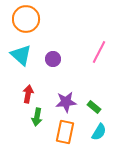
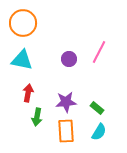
orange circle: moved 3 px left, 4 px down
cyan triangle: moved 1 px right, 5 px down; rotated 30 degrees counterclockwise
purple circle: moved 16 px right
red arrow: moved 1 px up
green rectangle: moved 3 px right, 1 px down
orange rectangle: moved 1 px right, 1 px up; rotated 15 degrees counterclockwise
